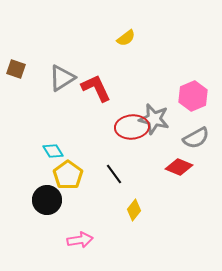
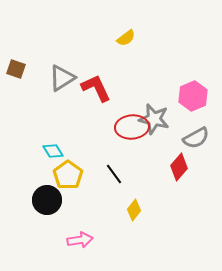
red diamond: rotated 72 degrees counterclockwise
